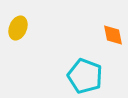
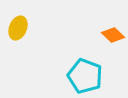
orange diamond: rotated 35 degrees counterclockwise
